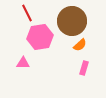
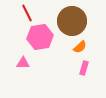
orange semicircle: moved 2 px down
